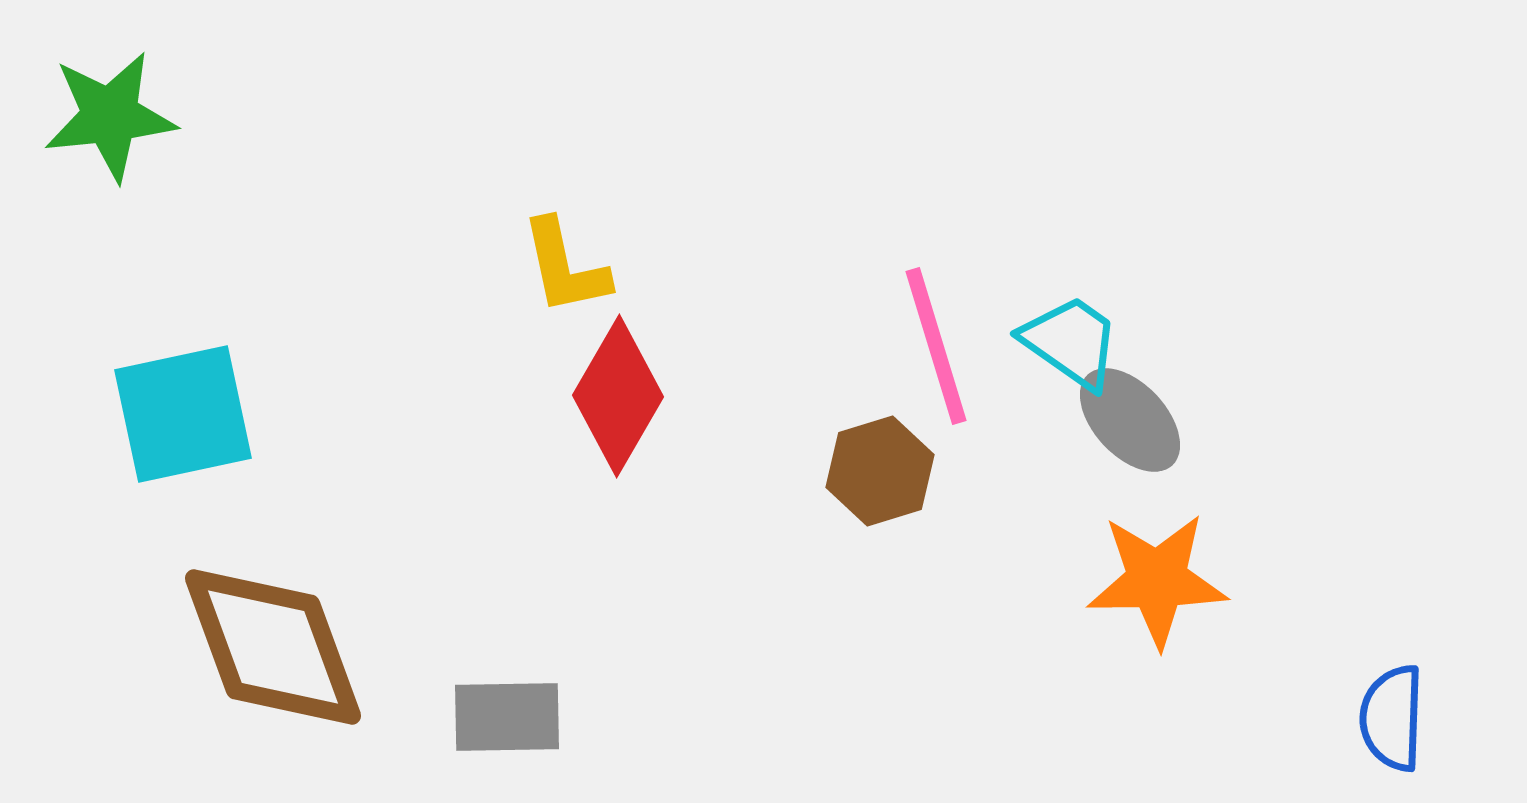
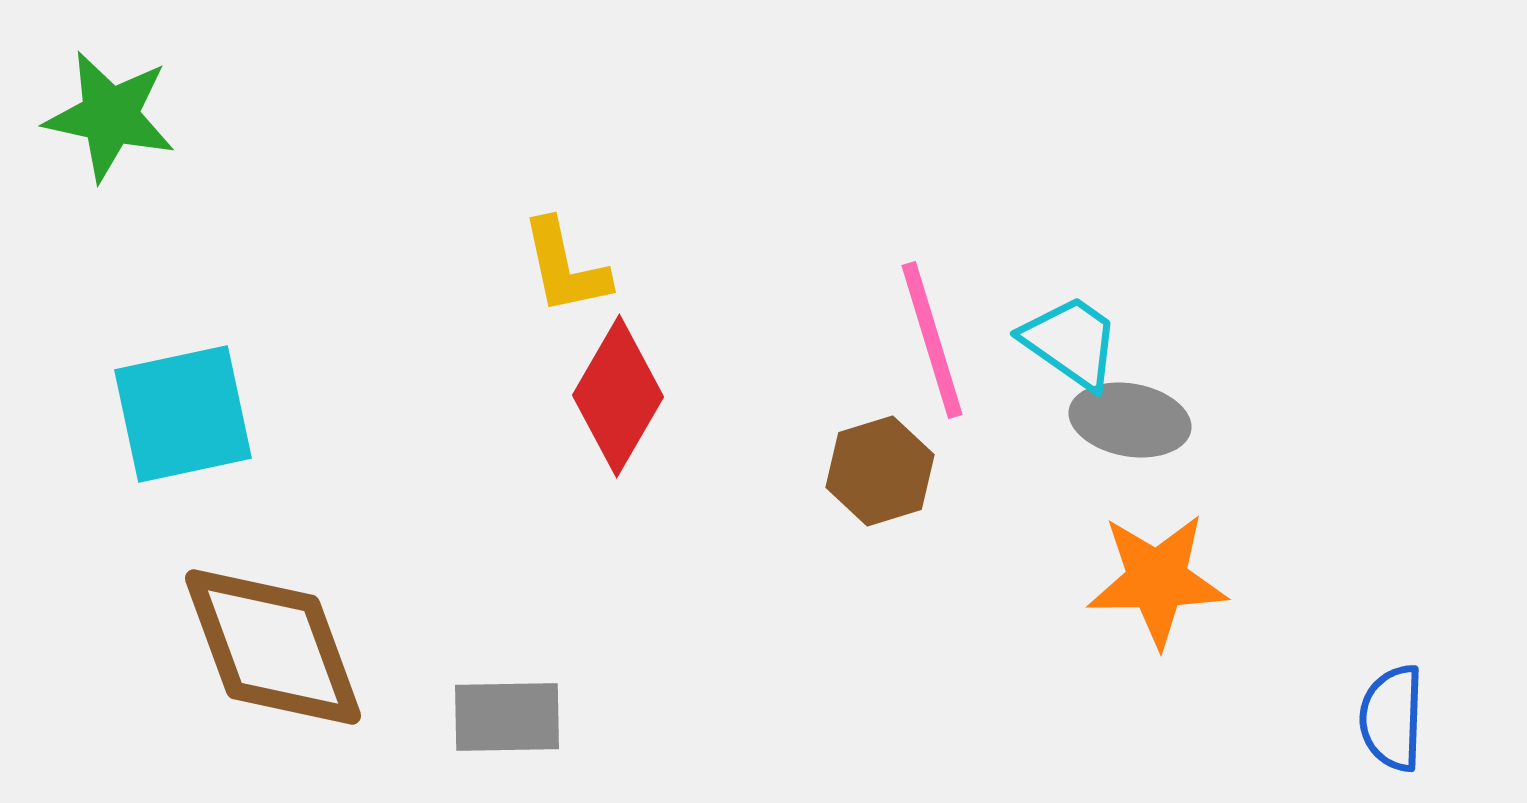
green star: rotated 18 degrees clockwise
pink line: moved 4 px left, 6 px up
gray ellipse: rotated 37 degrees counterclockwise
